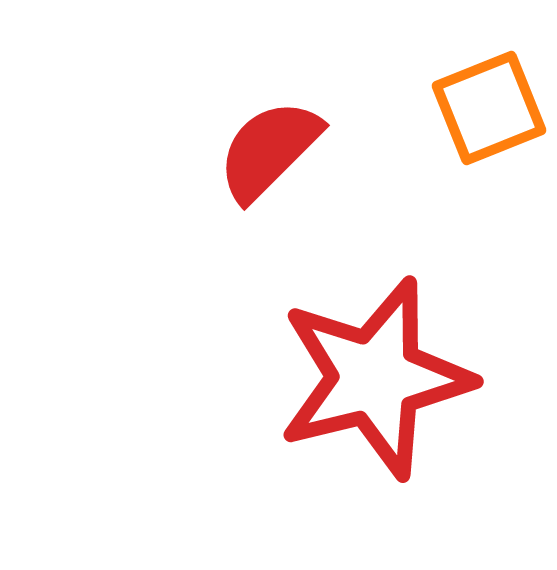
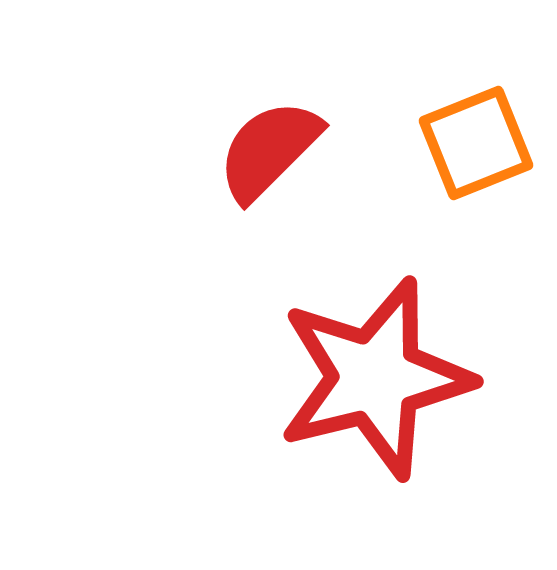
orange square: moved 13 px left, 35 px down
